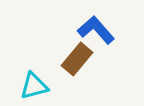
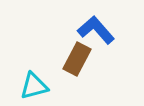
brown rectangle: rotated 12 degrees counterclockwise
